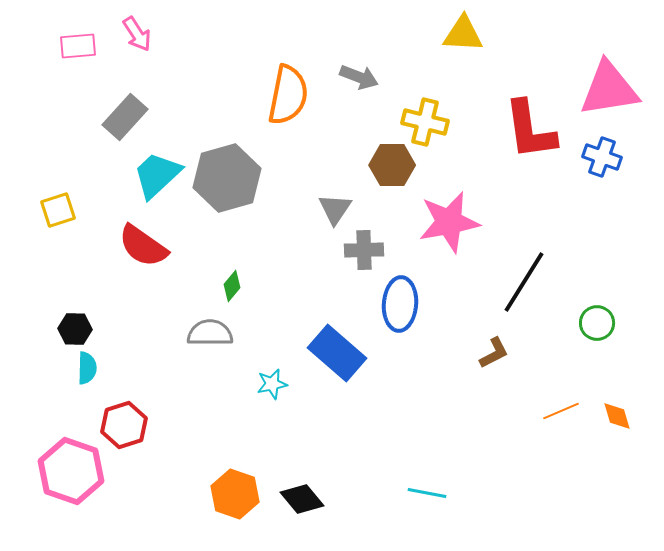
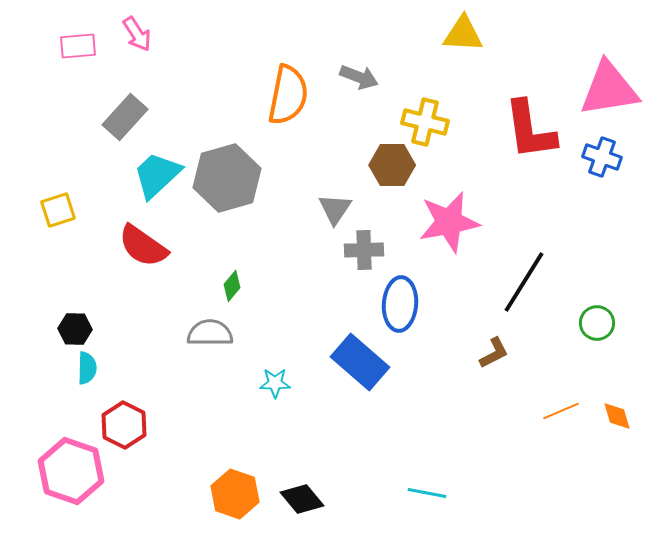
blue rectangle: moved 23 px right, 9 px down
cyan star: moved 3 px right, 1 px up; rotated 12 degrees clockwise
red hexagon: rotated 15 degrees counterclockwise
